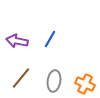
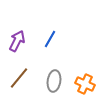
purple arrow: rotated 105 degrees clockwise
brown line: moved 2 px left
